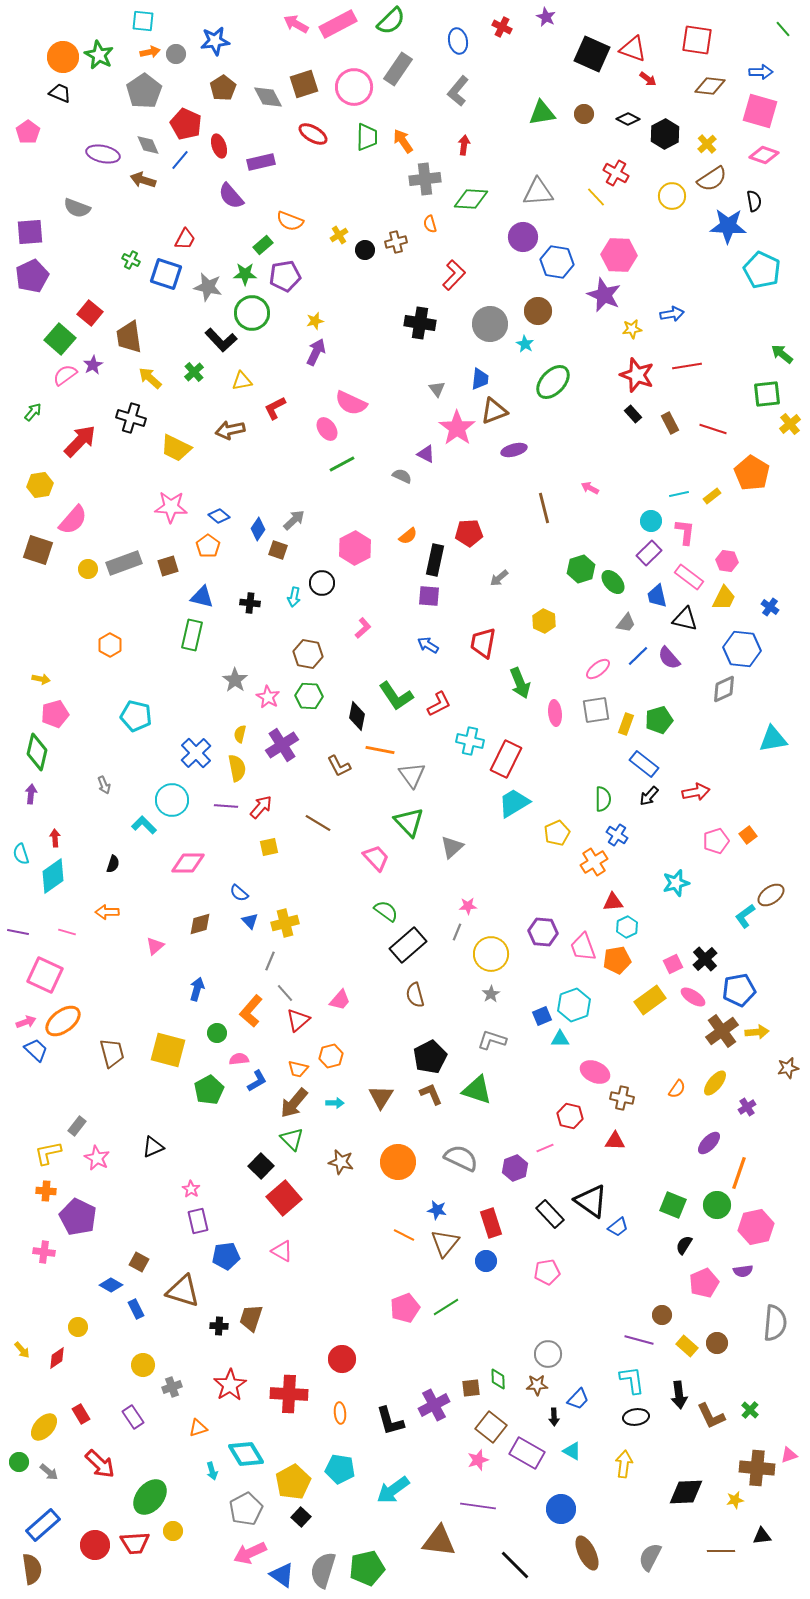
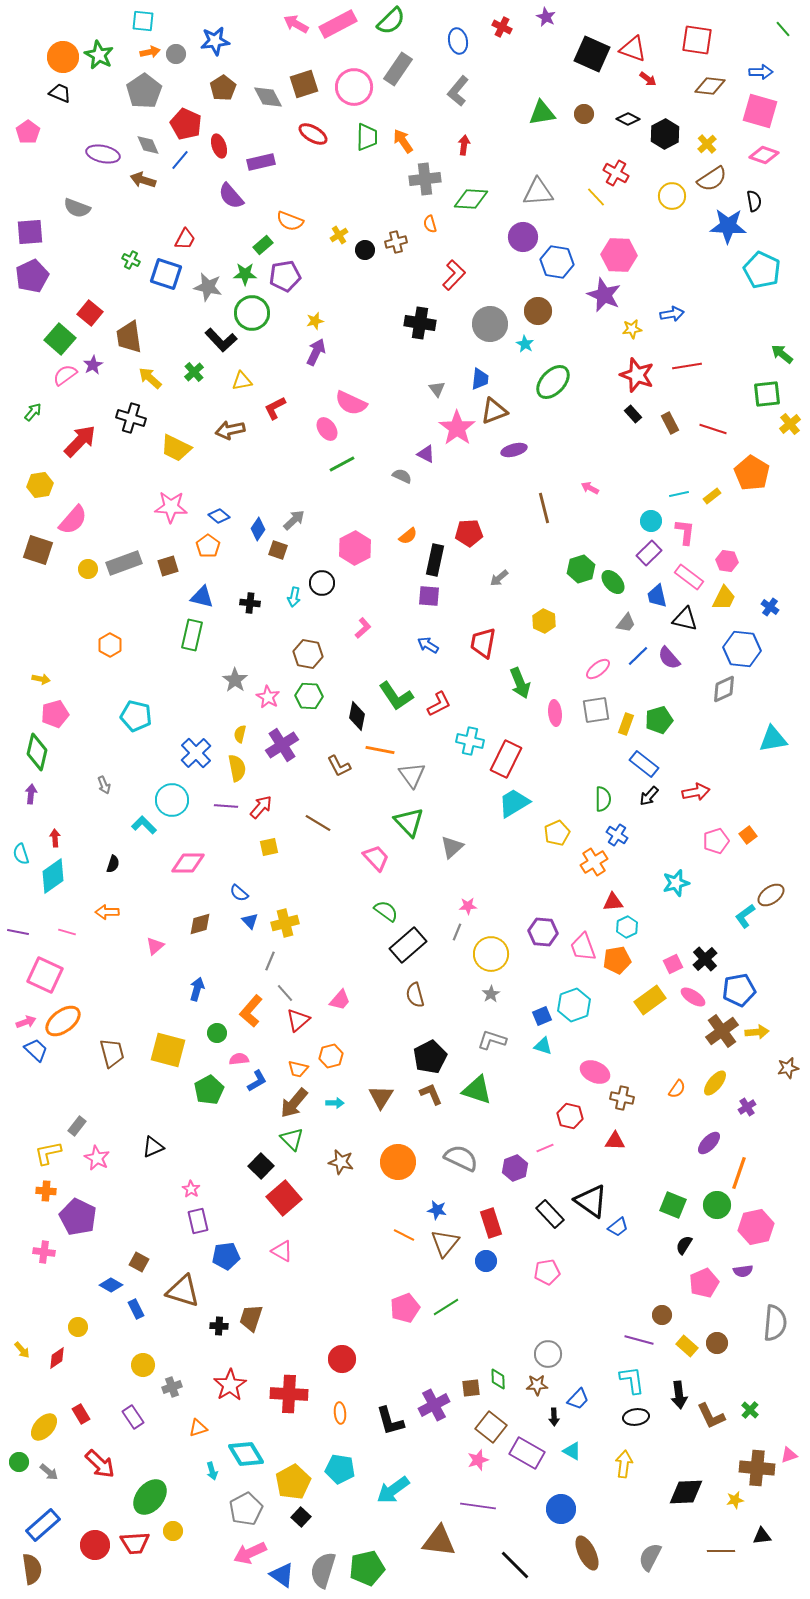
cyan triangle at (560, 1039): moved 17 px left, 7 px down; rotated 18 degrees clockwise
